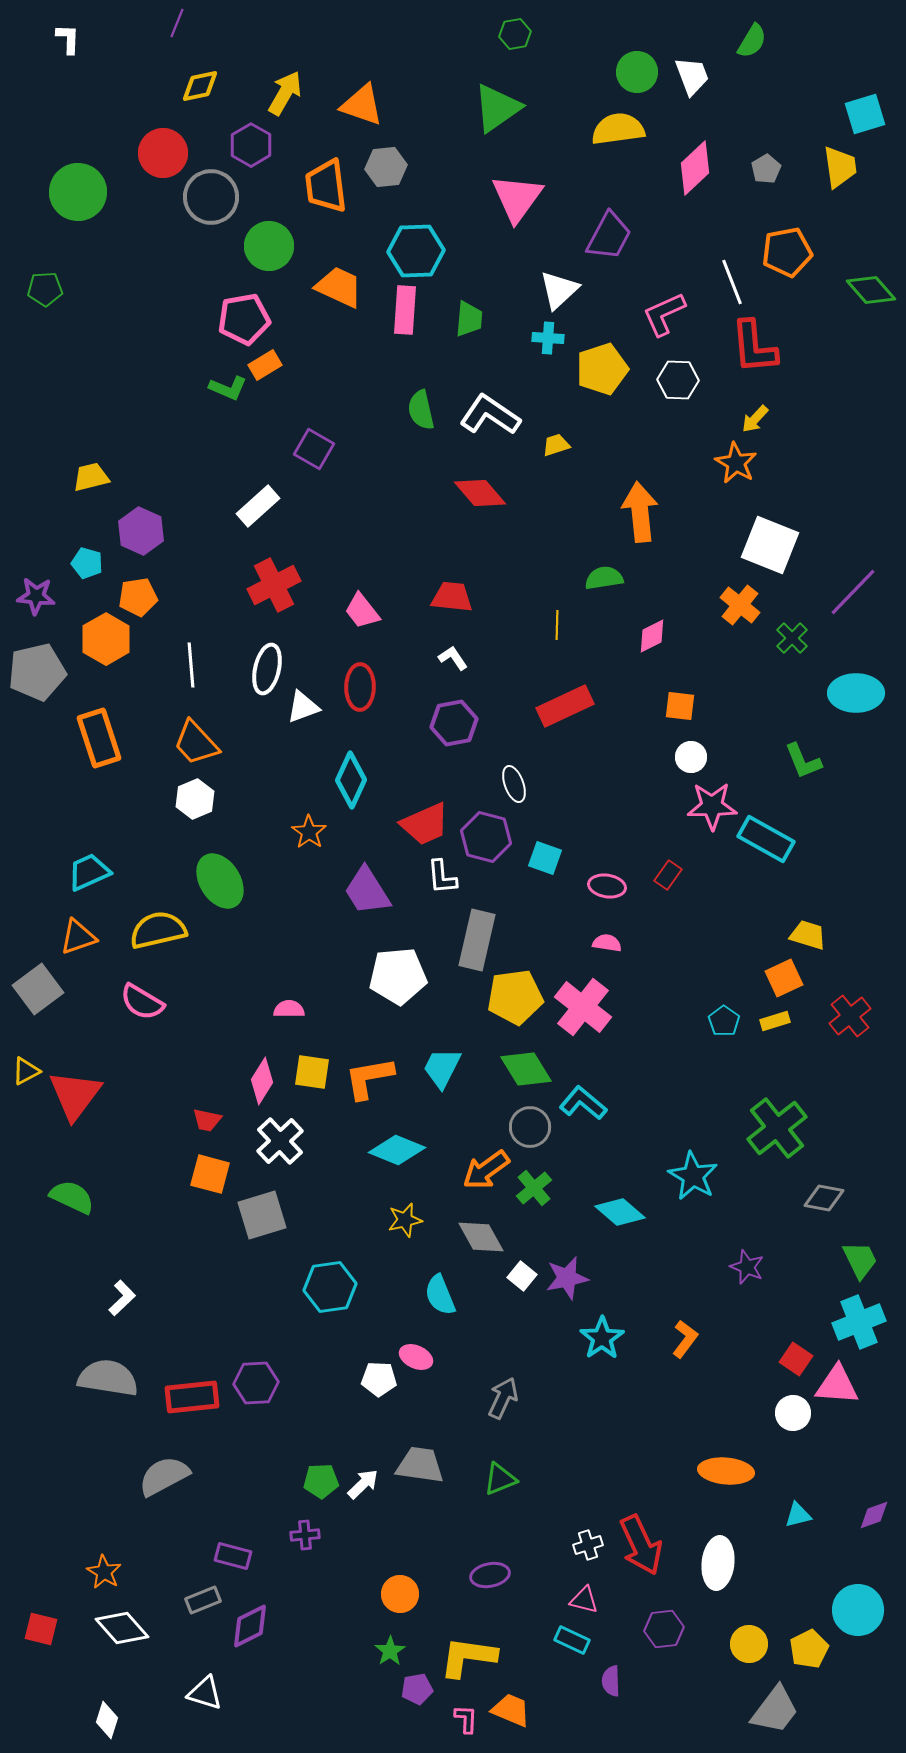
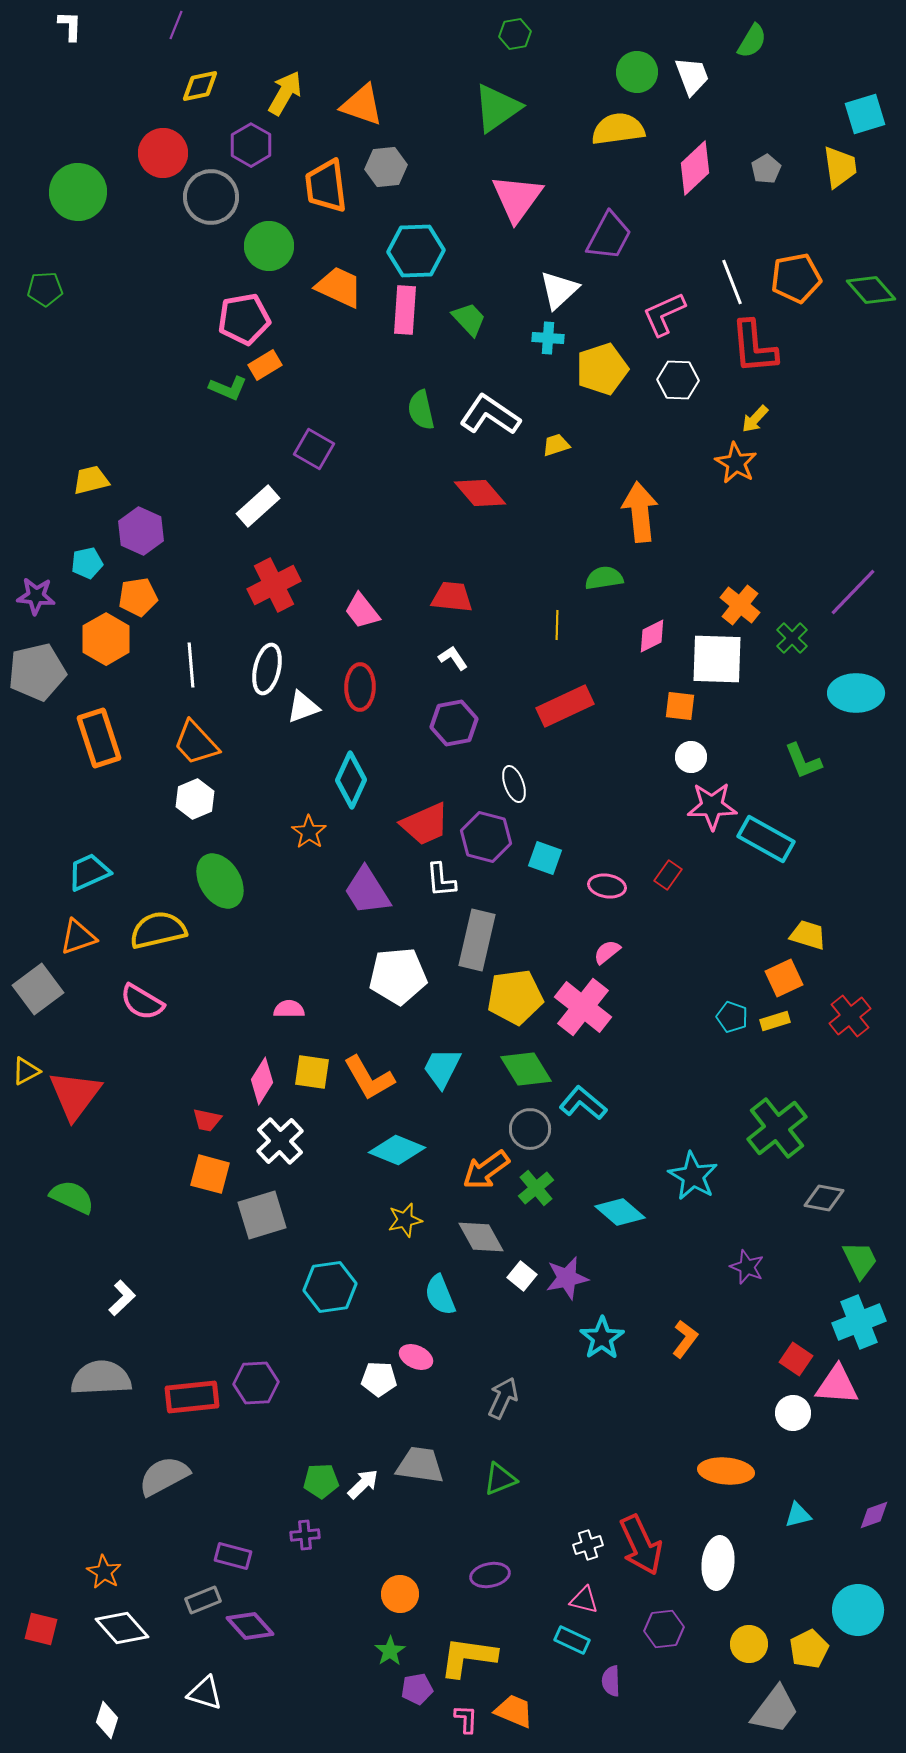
purple line at (177, 23): moved 1 px left, 2 px down
white L-shape at (68, 39): moved 2 px right, 13 px up
orange pentagon at (787, 252): moved 9 px right, 26 px down
green trapezoid at (469, 319): rotated 48 degrees counterclockwise
yellow trapezoid at (91, 477): moved 3 px down
white square at (770, 545): moved 53 px left, 114 px down; rotated 20 degrees counterclockwise
cyan pentagon at (87, 563): rotated 28 degrees counterclockwise
white L-shape at (442, 877): moved 1 px left, 3 px down
pink semicircle at (607, 943): moved 9 px down; rotated 48 degrees counterclockwise
cyan pentagon at (724, 1021): moved 8 px right, 4 px up; rotated 16 degrees counterclockwise
orange L-shape at (369, 1078): rotated 110 degrees counterclockwise
gray circle at (530, 1127): moved 2 px down
green cross at (534, 1188): moved 2 px right
gray semicircle at (108, 1378): moved 7 px left; rotated 12 degrees counterclockwise
purple diamond at (250, 1626): rotated 75 degrees clockwise
orange trapezoid at (511, 1710): moved 3 px right, 1 px down
